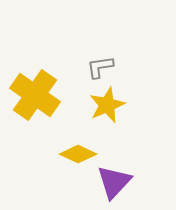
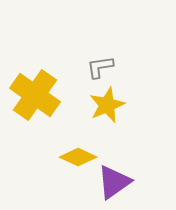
yellow diamond: moved 3 px down
purple triangle: rotated 12 degrees clockwise
